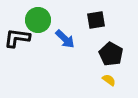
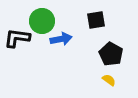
green circle: moved 4 px right, 1 px down
blue arrow: moved 4 px left; rotated 55 degrees counterclockwise
